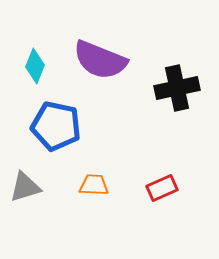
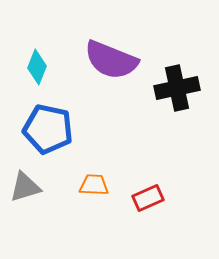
purple semicircle: moved 11 px right
cyan diamond: moved 2 px right, 1 px down
blue pentagon: moved 8 px left, 3 px down
red rectangle: moved 14 px left, 10 px down
